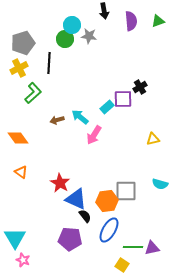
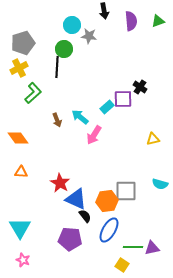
green circle: moved 1 px left, 10 px down
black line: moved 8 px right, 4 px down
black cross: rotated 24 degrees counterclockwise
brown arrow: rotated 96 degrees counterclockwise
orange triangle: rotated 32 degrees counterclockwise
cyan triangle: moved 5 px right, 10 px up
